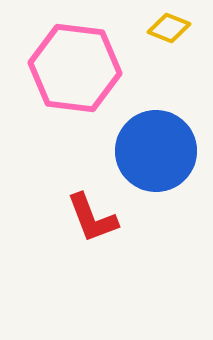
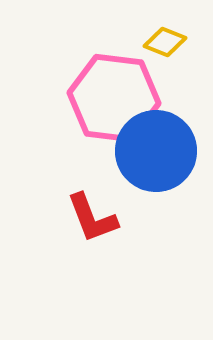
yellow diamond: moved 4 px left, 14 px down
pink hexagon: moved 39 px right, 30 px down
